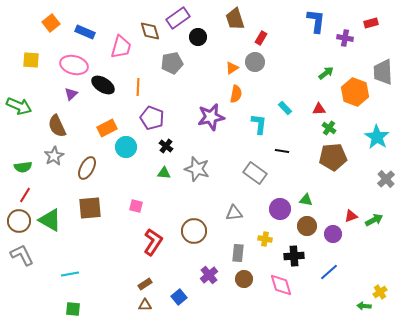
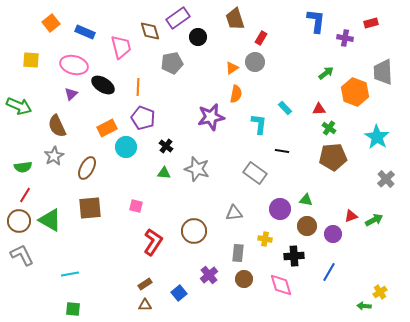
pink trapezoid at (121, 47): rotated 30 degrees counterclockwise
purple pentagon at (152, 118): moved 9 px left
blue line at (329, 272): rotated 18 degrees counterclockwise
blue square at (179, 297): moved 4 px up
